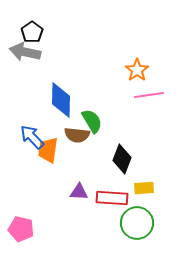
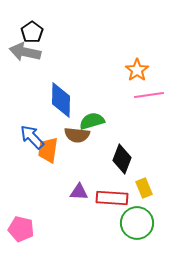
green semicircle: rotated 75 degrees counterclockwise
yellow rectangle: rotated 72 degrees clockwise
